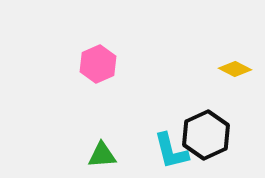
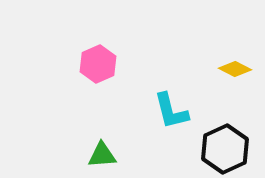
black hexagon: moved 19 px right, 14 px down
cyan L-shape: moved 40 px up
